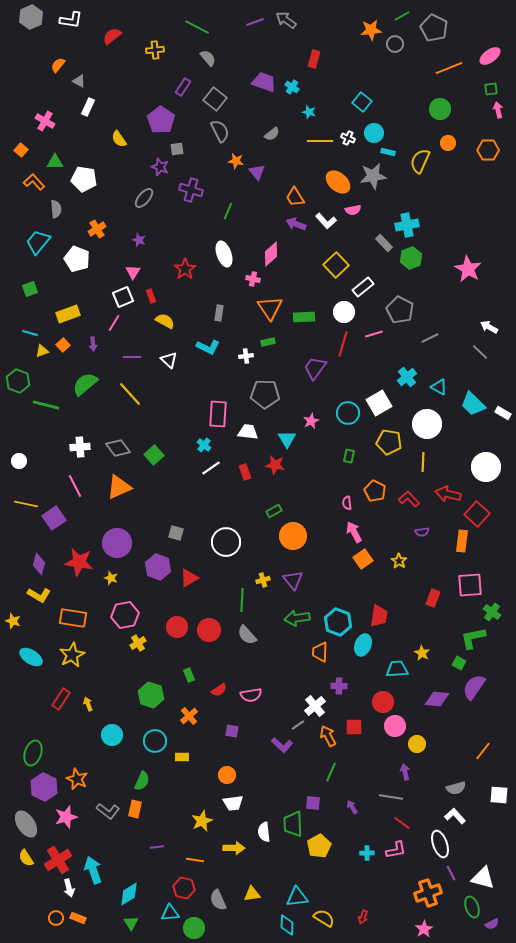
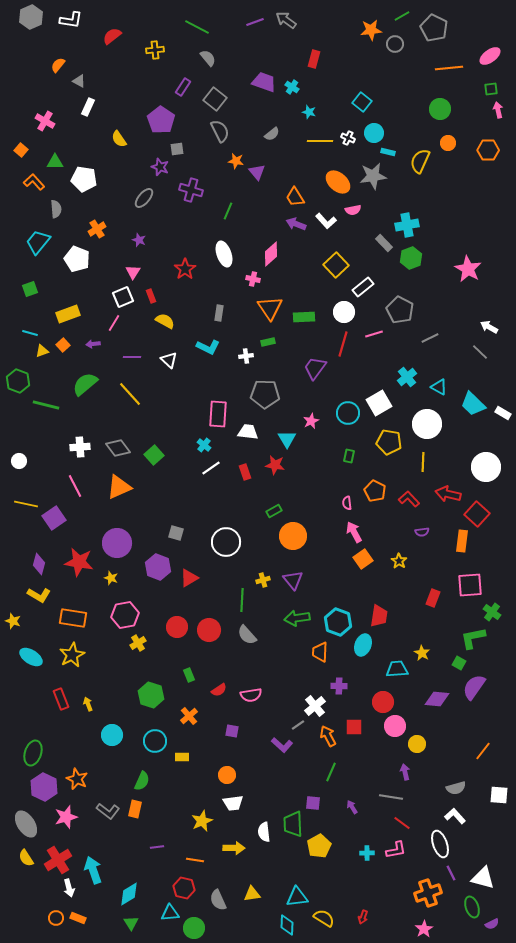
orange line at (449, 68): rotated 16 degrees clockwise
purple arrow at (93, 344): rotated 88 degrees clockwise
red rectangle at (61, 699): rotated 55 degrees counterclockwise
